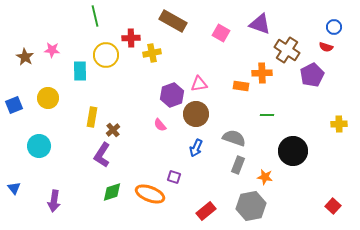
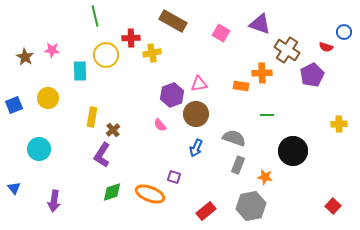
blue circle at (334, 27): moved 10 px right, 5 px down
cyan circle at (39, 146): moved 3 px down
